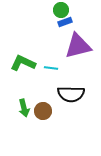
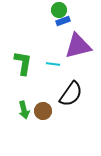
green circle: moved 2 px left
blue rectangle: moved 2 px left, 1 px up
green L-shape: rotated 75 degrees clockwise
cyan line: moved 2 px right, 4 px up
black semicircle: rotated 56 degrees counterclockwise
green arrow: moved 2 px down
